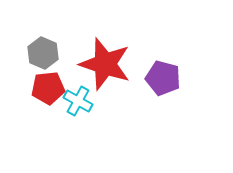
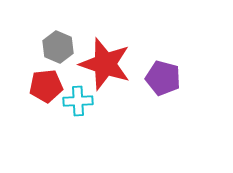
gray hexagon: moved 15 px right, 6 px up
red pentagon: moved 2 px left, 2 px up
cyan cross: rotated 32 degrees counterclockwise
